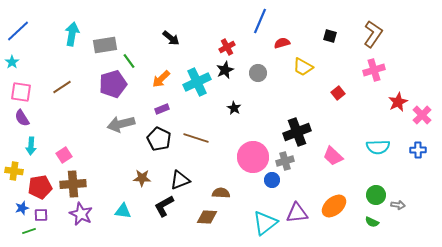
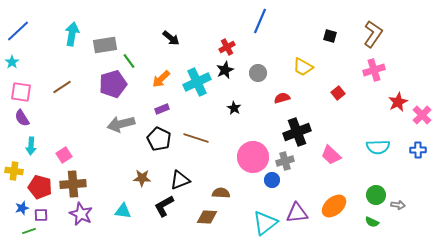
red semicircle at (282, 43): moved 55 px down
pink trapezoid at (333, 156): moved 2 px left, 1 px up
red pentagon at (40, 187): rotated 25 degrees clockwise
